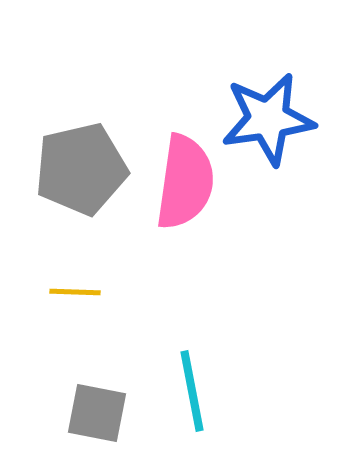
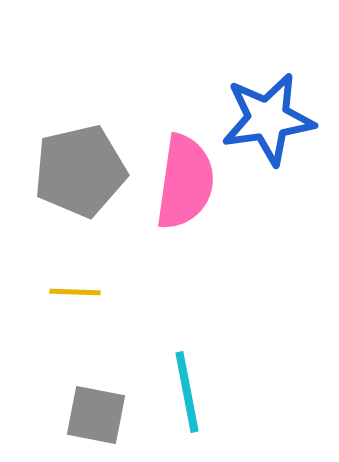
gray pentagon: moved 1 px left, 2 px down
cyan line: moved 5 px left, 1 px down
gray square: moved 1 px left, 2 px down
